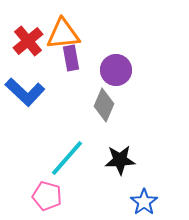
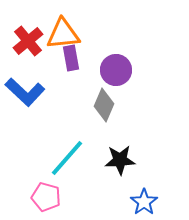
pink pentagon: moved 1 px left, 1 px down
